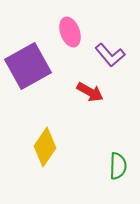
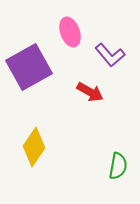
purple square: moved 1 px right, 1 px down
yellow diamond: moved 11 px left
green semicircle: rotated 8 degrees clockwise
